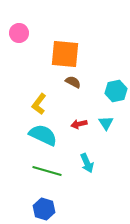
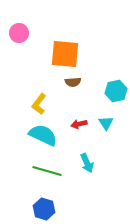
brown semicircle: rotated 147 degrees clockwise
